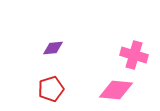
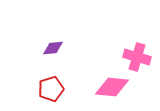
pink cross: moved 3 px right, 2 px down
pink diamond: moved 4 px left, 3 px up
